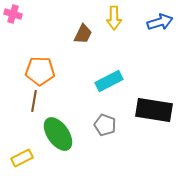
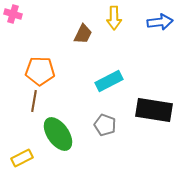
blue arrow: rotated 10 degrees clockwise
